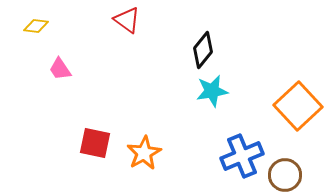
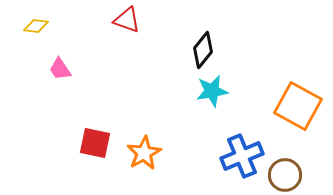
red triangle: rotated 16 degrees counterclockwise
orange square: rotated 18 degrees counterclockwise
